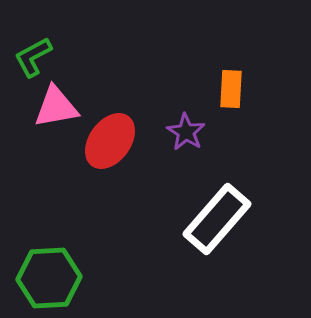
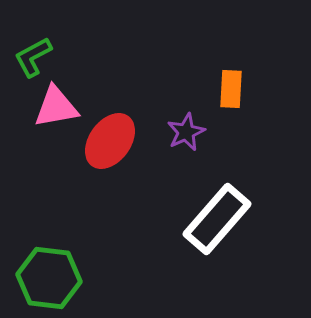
purple star: rotated 15 degrees clockwise
green hexagon: rotated 10 degrees clockwise
